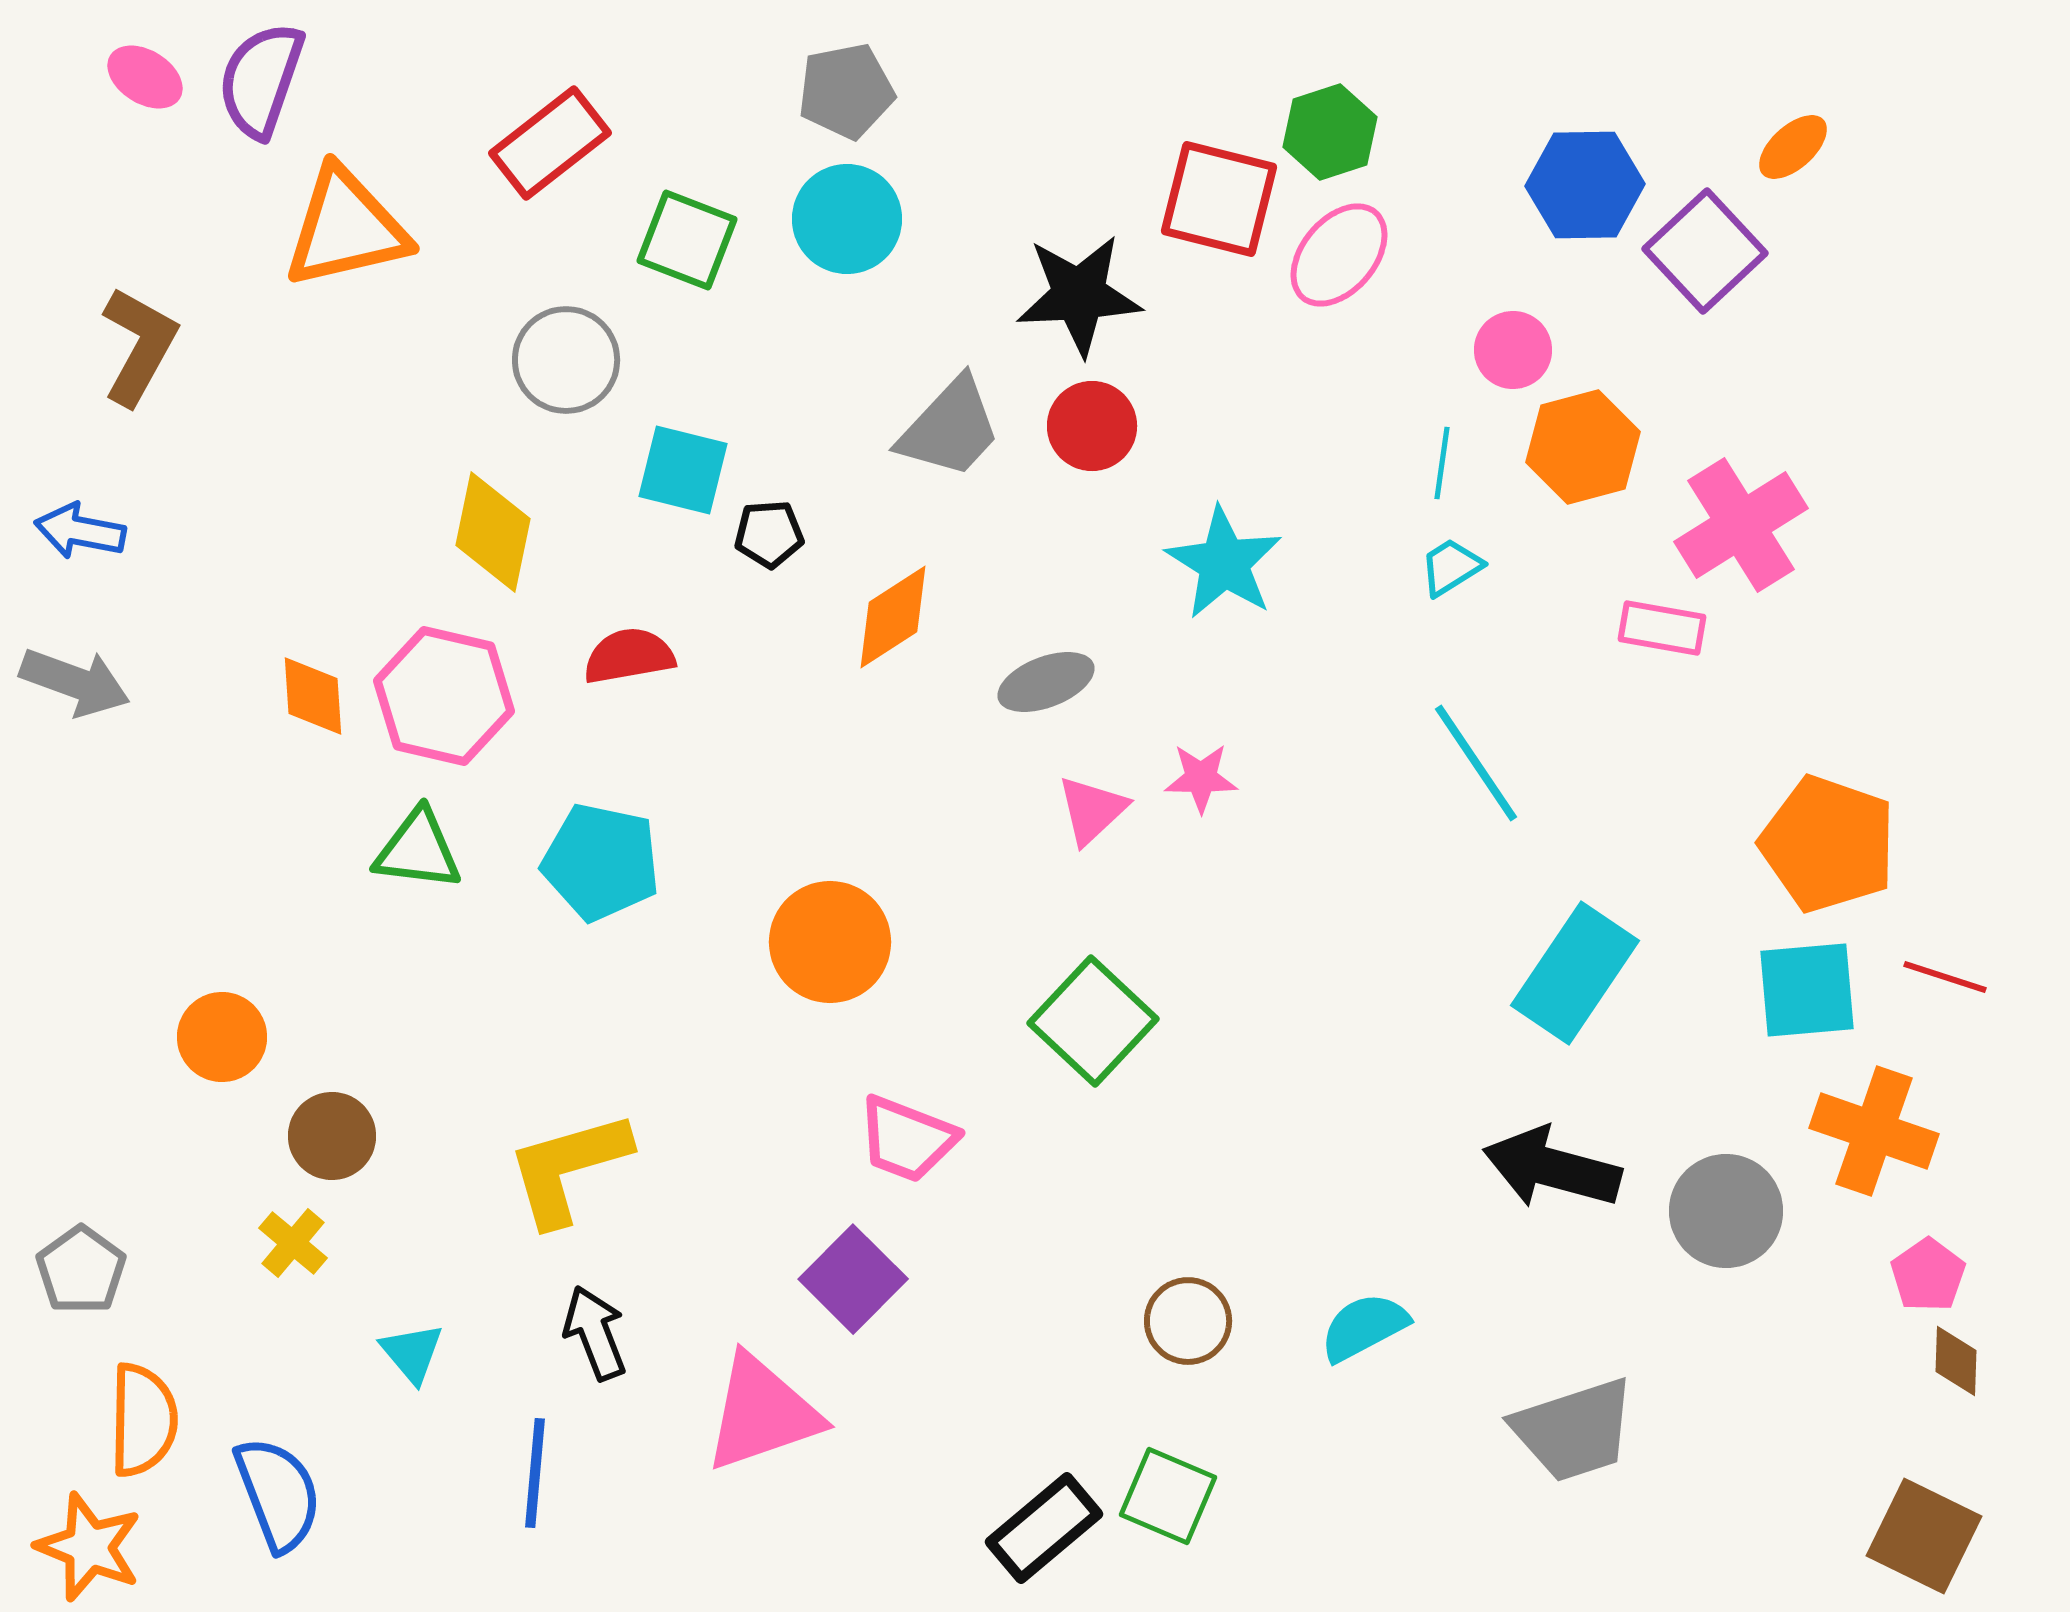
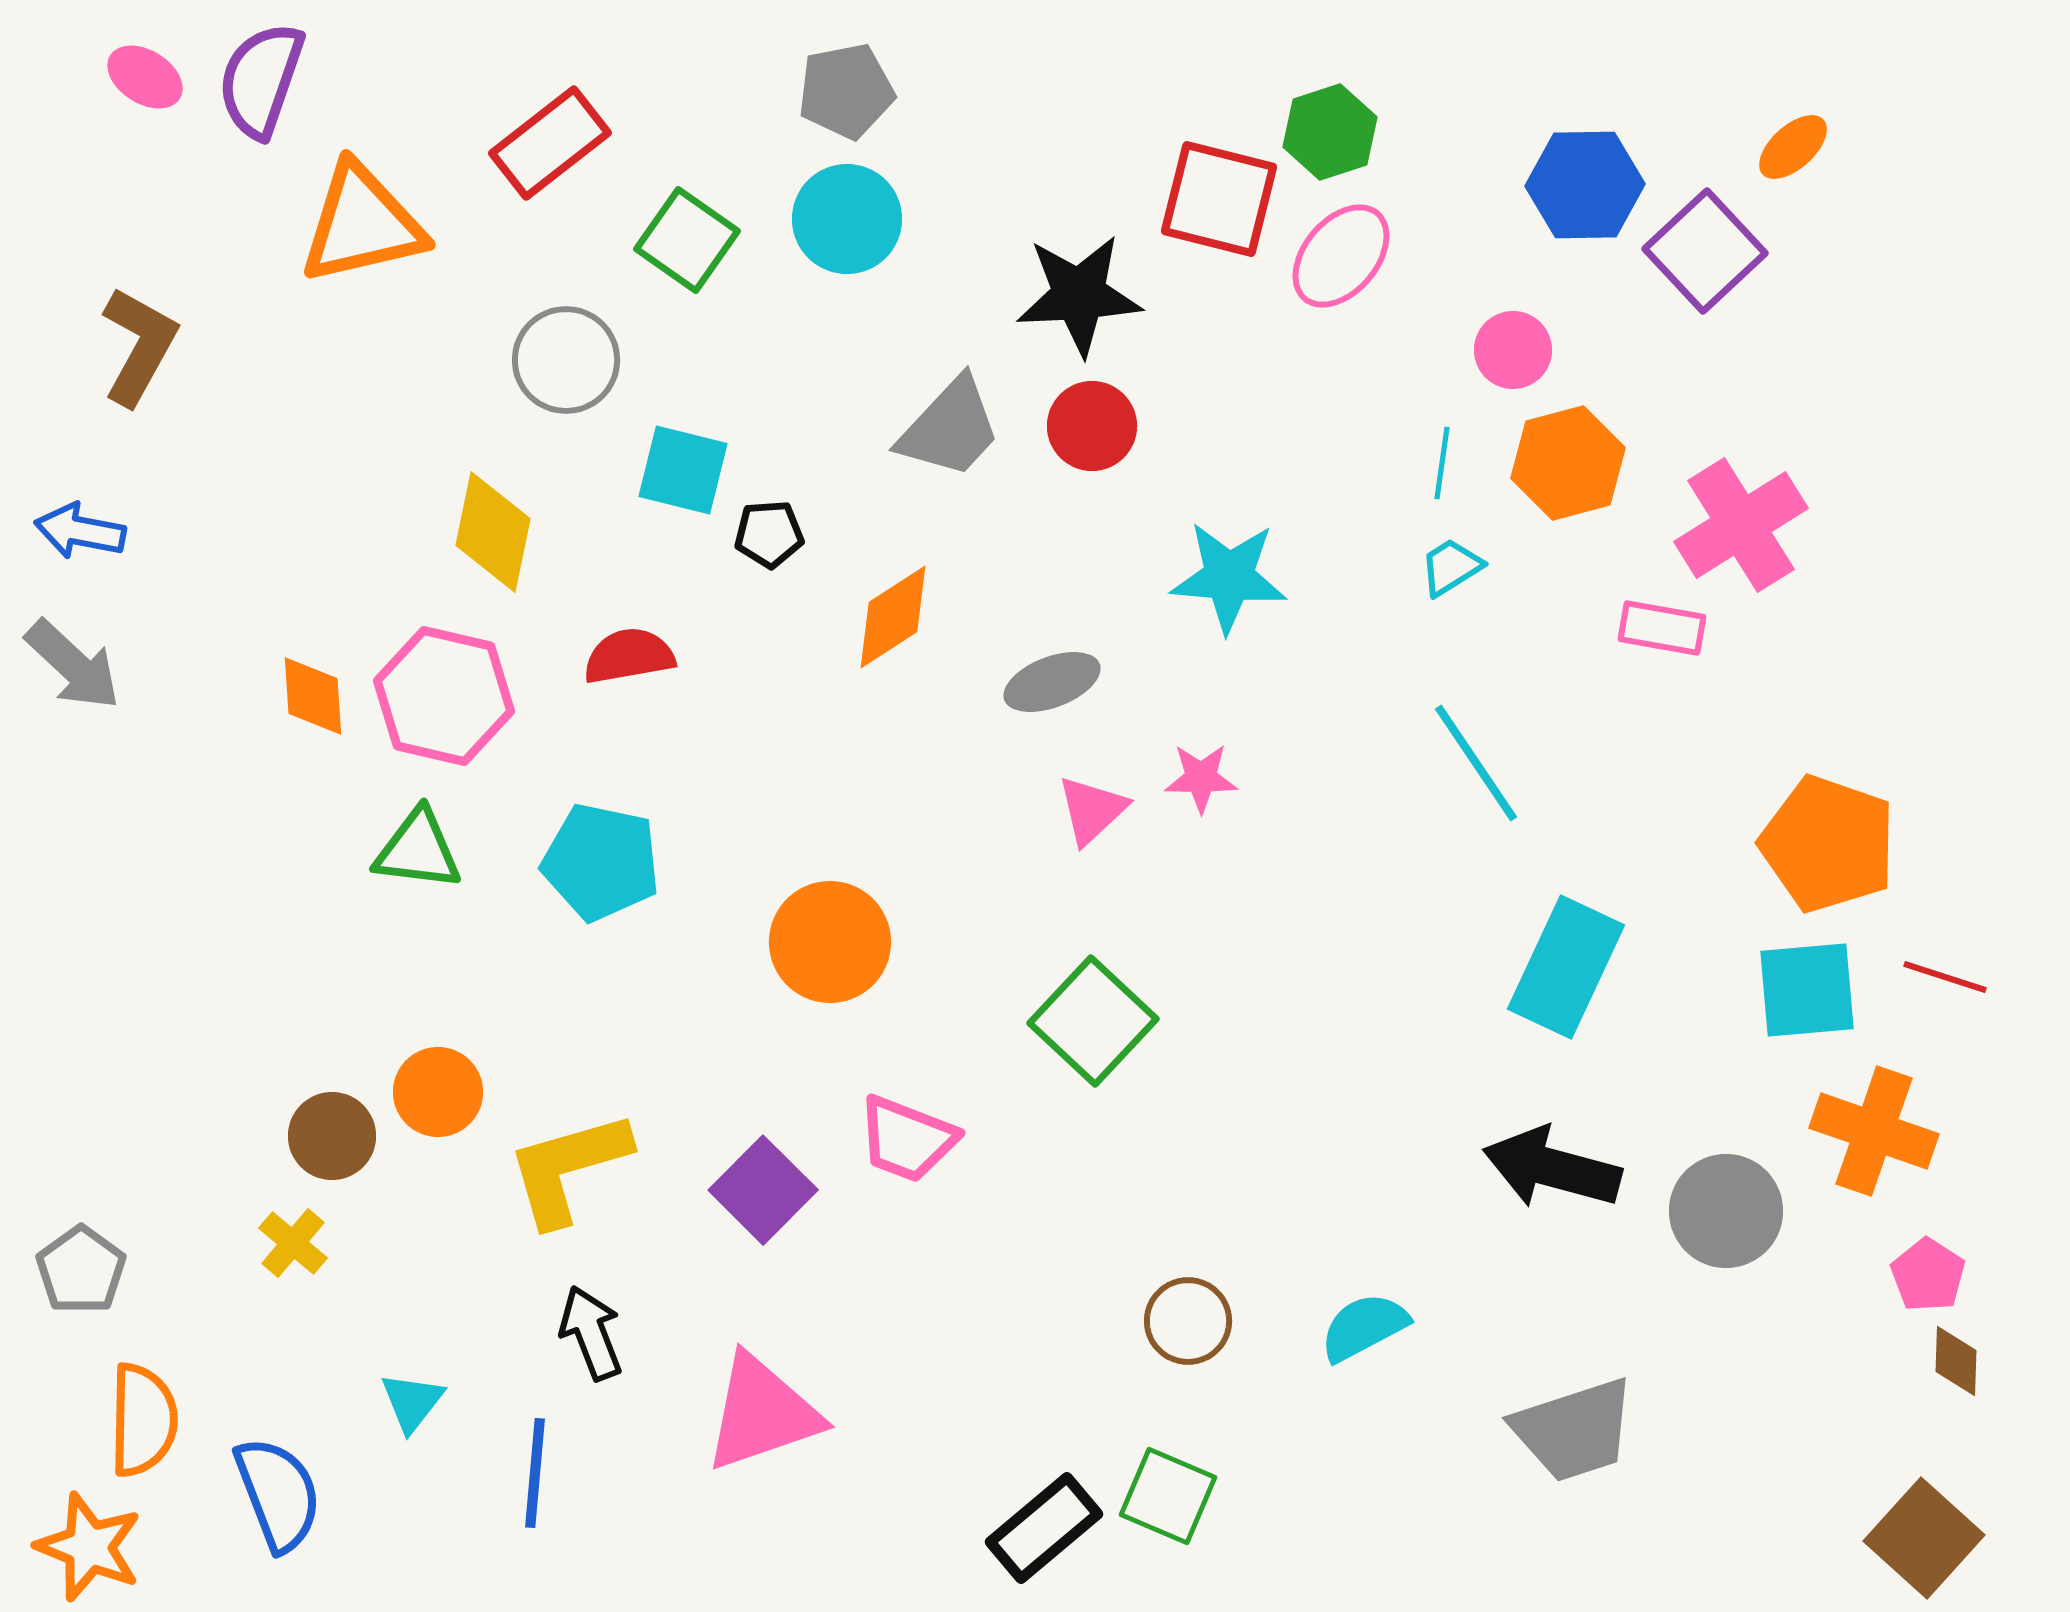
orange triangle at (346, 228): moved 16 px right, 4 px up
green square at (687, 240): rotated 14 degrees clockwise
pink ellipse at (1339, 255): moved 2 px right, 1 px down
orange hexagon at (1583, 447): moved 15 px left, 16 px down
cyan star at (1224, 563): moved 5 px right, 14 px down; rotated 27 degrees counterclockwise
gray arrow at (75, 682): moved 2 px left, 17 px up; rotated 23 degrees clockwise
gray ellipse at (1046, 682): moved 6 px right
cyan rectangle at (1575, 973): moved 9 px left, 6 px up; rotated 9 degrees counterclockwise
orange circle at (222, 1037): moved 216 px right, 55 px down
pink pentagon at (1928, 1275): rotated 4 degrees counterclockwise
purple square at (853, 1279): moved 90 px left, 89 px up
black arrow at (595, 1333): moved 4 px left
cyan triangle at (412, 1353): moved 49 px down; rotated 18 degrees clockwise
brown square at (1924, 1536): moved 2 px down; rotated 16 degrees clockwise
